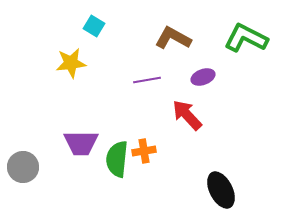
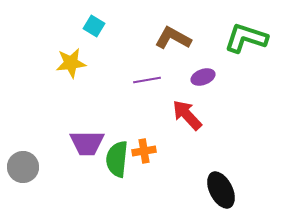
green L-shape: rotated 9 degrees counterclockwise
purple trapezoid: moved 6 px right
